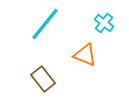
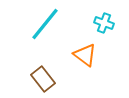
cyan cross: rotated 18 degrees counterclockwise
orange triangle: rotated 15 degrees clockwise
